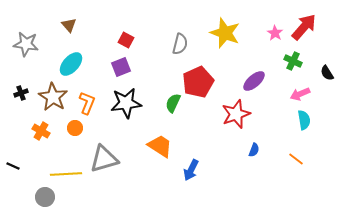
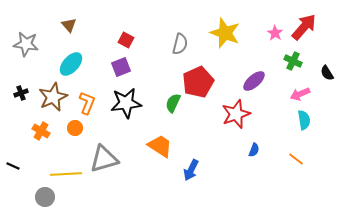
brown star: rotated 16 degrees clockwise
